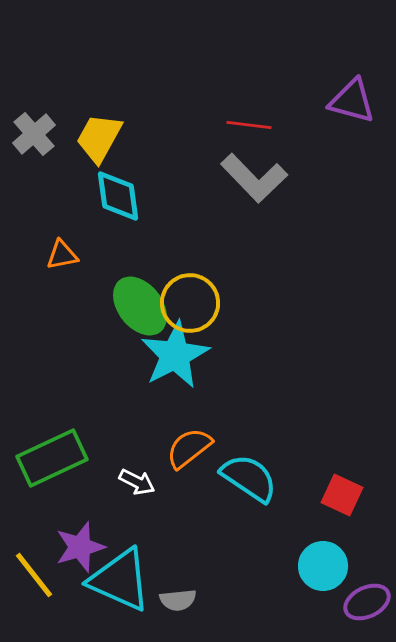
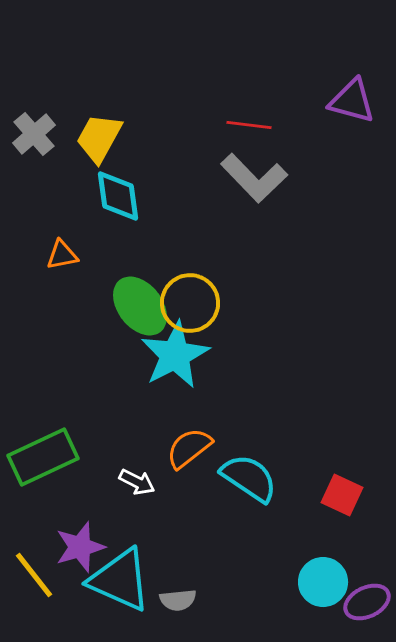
green rectangle: moved 9 px left, 1 px up
cyan circle: moved 16 px down
